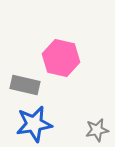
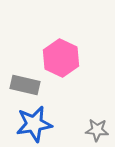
pink hexagon: rotated 12 degrees clockwise
gray star: rotated 15 degrees clockwise
